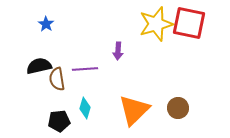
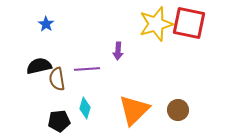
purple line: moved 2 px right
brown circle: moved 2 px down
